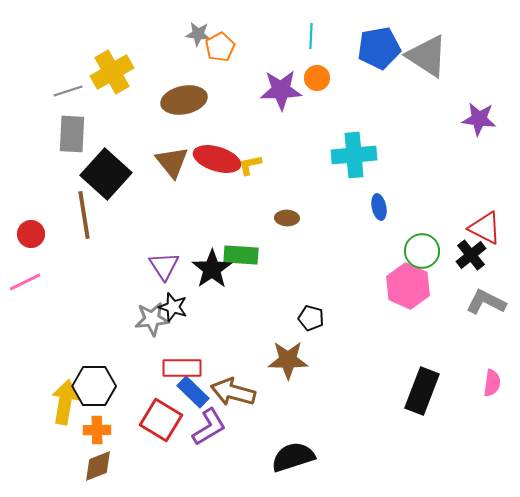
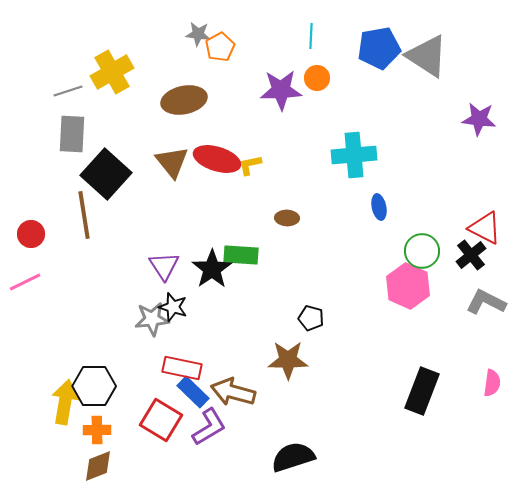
red rectangle at (182, 368): rotated 12 degrees clockwise
